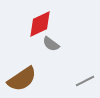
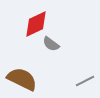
red diamond: moved 4 px left
brown semicircle: rotated 120 degrees counterclockwise
